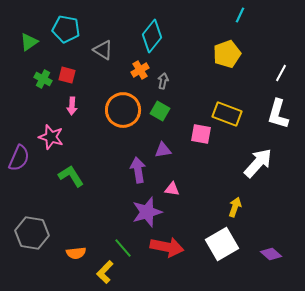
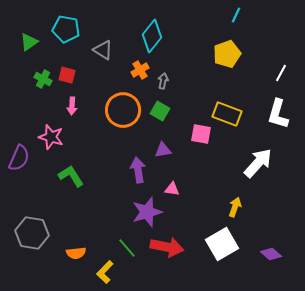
cyan line: moved 4 px left
green line: moved 4 px right
